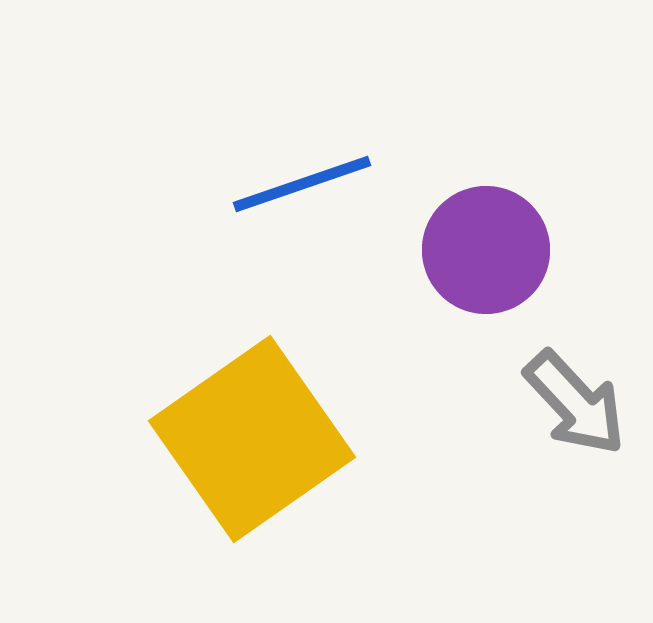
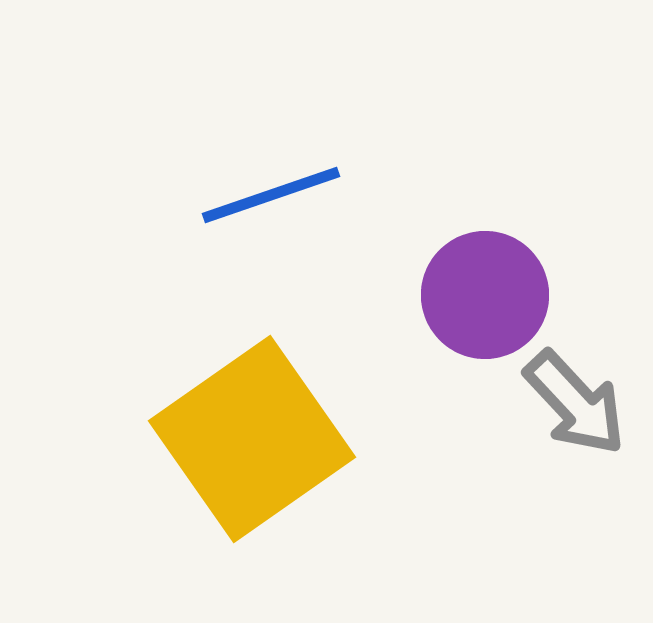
blue line: moved 31 px left, 11 px down
purple circle: moved 1 px left, 45 px down
